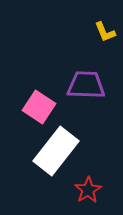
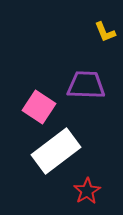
white rectangle: rotated 15 degrees clockwise
red star: moved 1 px left, 1 px down
